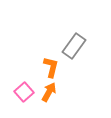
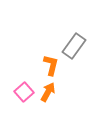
orange L-shape: moved 2 px up
orange arrow: moved 1 px left
